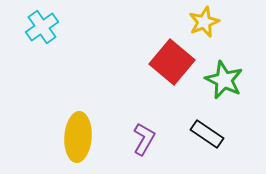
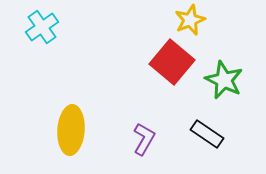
yellow star: moved 14 px left, 2 px up
yellow ellipse: moved 7 px left, 7 px up
